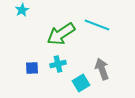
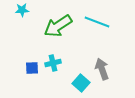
cyan star: rotated 24 degrees clockwise
cyan line: moved 3 px up
green arrow: moved 3 px left, 8 px up
cyan cross: moved 5 px left, 1 px up
cyan square: rotated 18 degrees counterclockwise
